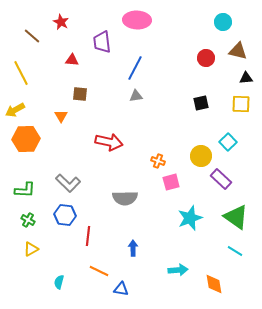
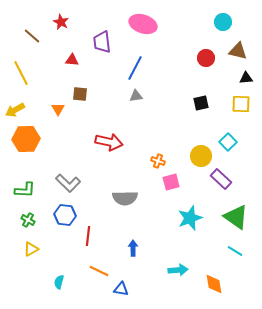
pink ellipse: moved 6 px right, 4 px down; rotated 16 degrees clockwise
orange triangle: moved 3 px left, 7 px up
